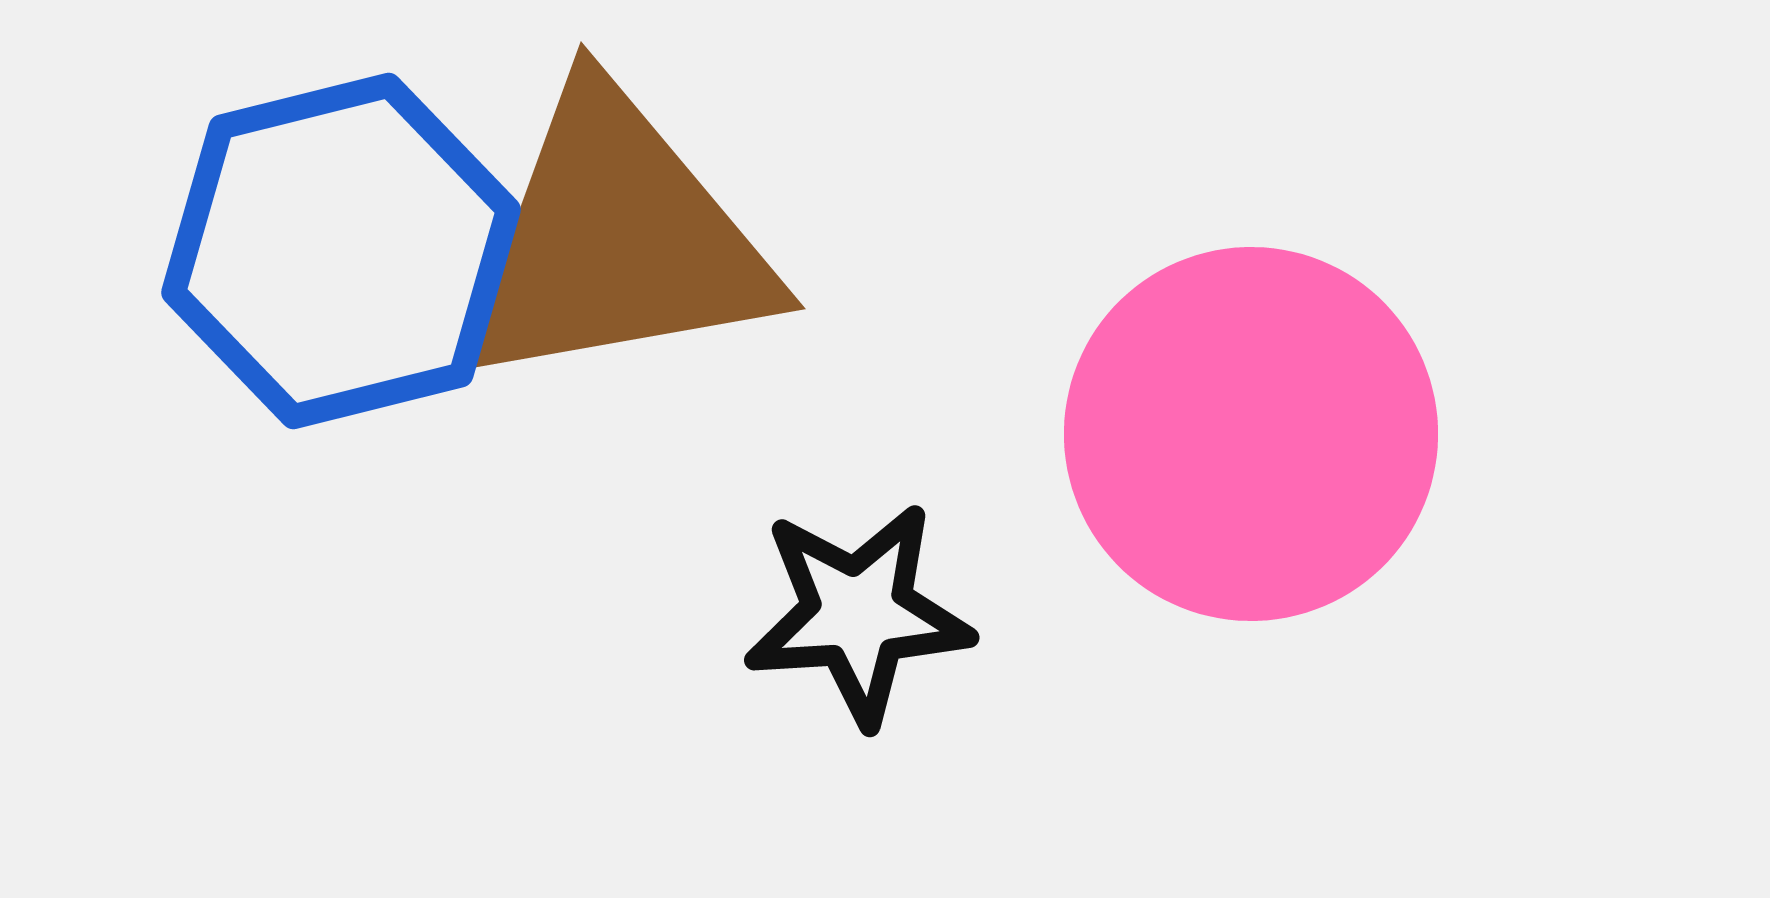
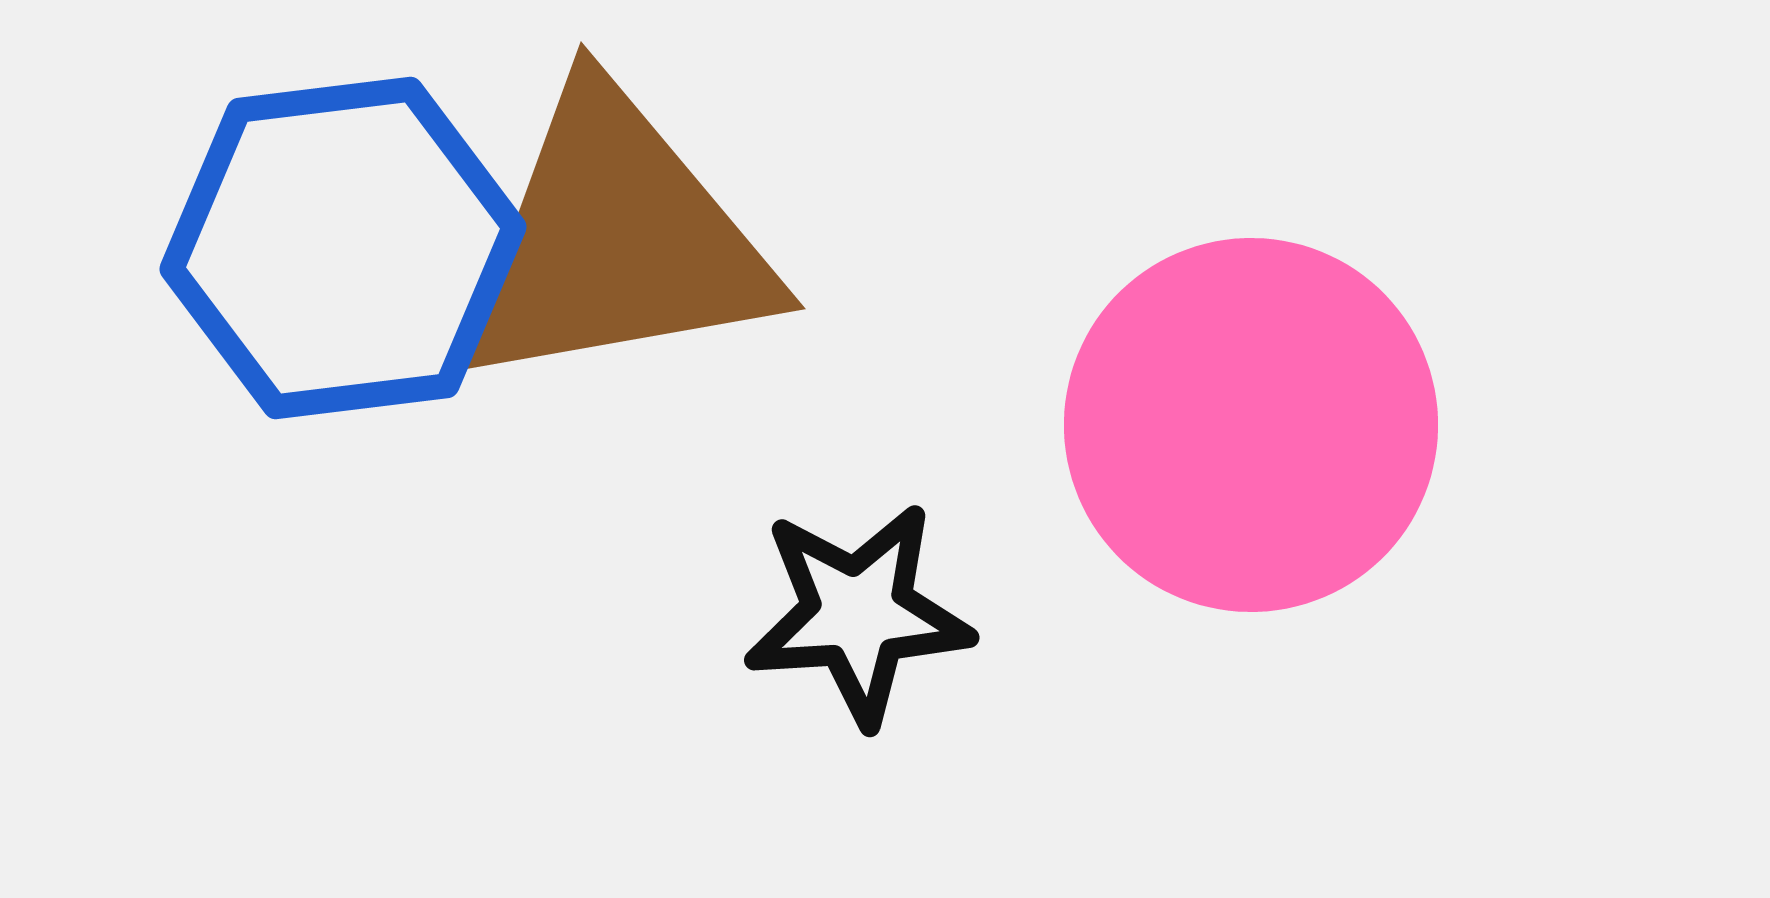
blue hexagon: moved 2 px right, 3 px up; rotated 7 degrees clockwise
pink circle: moved 9 px up
